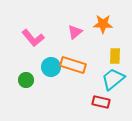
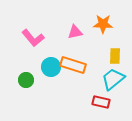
pink triangle: rotated 28 degrees clockwise
